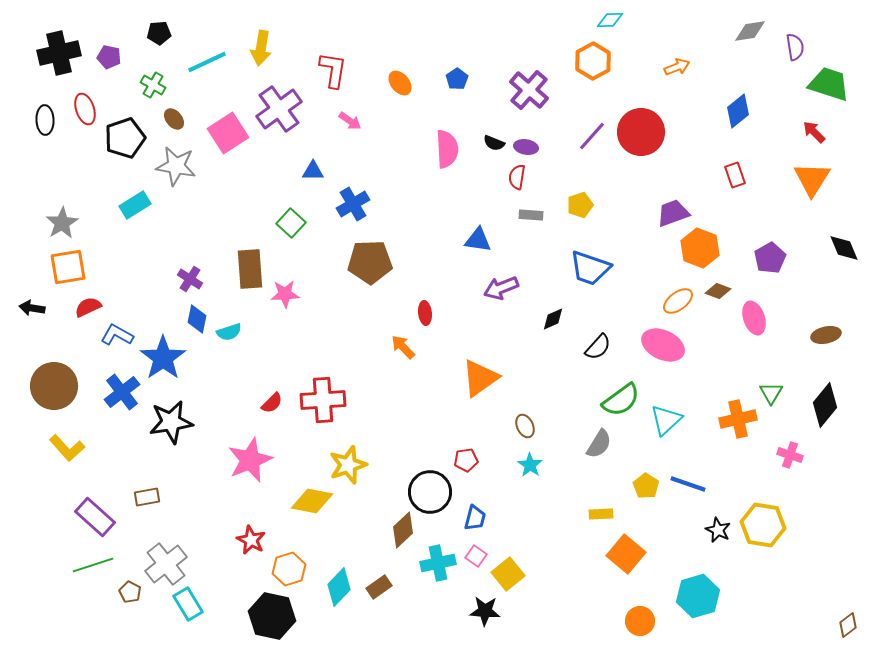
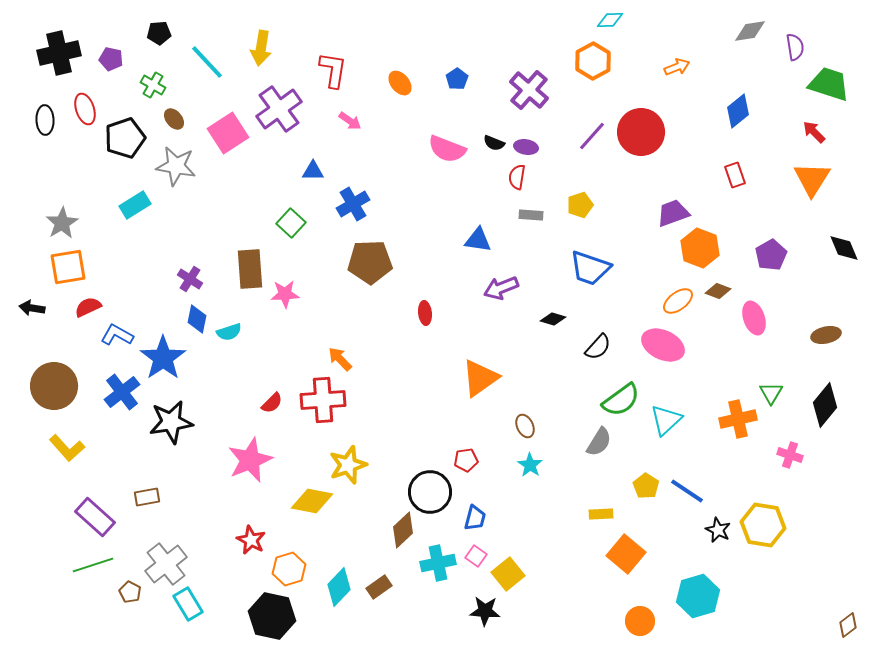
purple pentagon at (109, 57): moved 2 px right, 2 px down
cyan line at (207, 62): rotated 72 degrees clockwise
pink semicircle at (447, 149): rotated 114 degrees clockwise
purple pentagon at (770, 258): moved 1 px right, 3 px up
black diamond at (553, 319): rotated 40 degrees clockwise
orange arrow at (403, 347): moved 63 px left, 12 px down
gray semicircle at (599, 444): moved 2 px up
blue line at (688, 484): moved 1 px left, 7 px down; rotated 15 degrees clockwise
